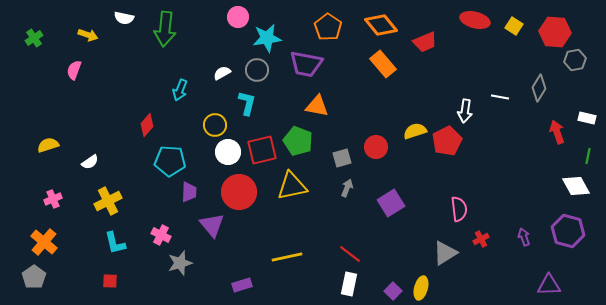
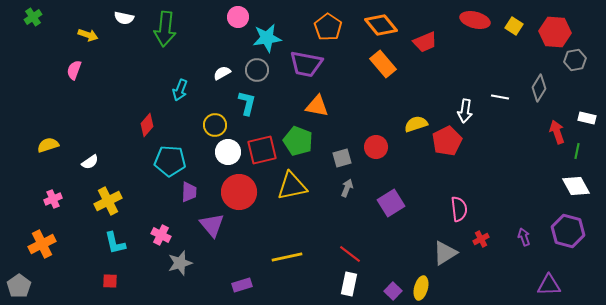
green cross at (34, 38): moved 1 px left, 21 px up
yellow semicircle at (415, 131): moved 1 px right, 7 px up
green line at (588, 156): moved 11 px left, 5 px up
orange cross at (44, 242): moved 2 px left, 2 px down; rotated 24 degrees clockwise
gray pentagon at (34, 277): moved 15 px left, 9 px down
